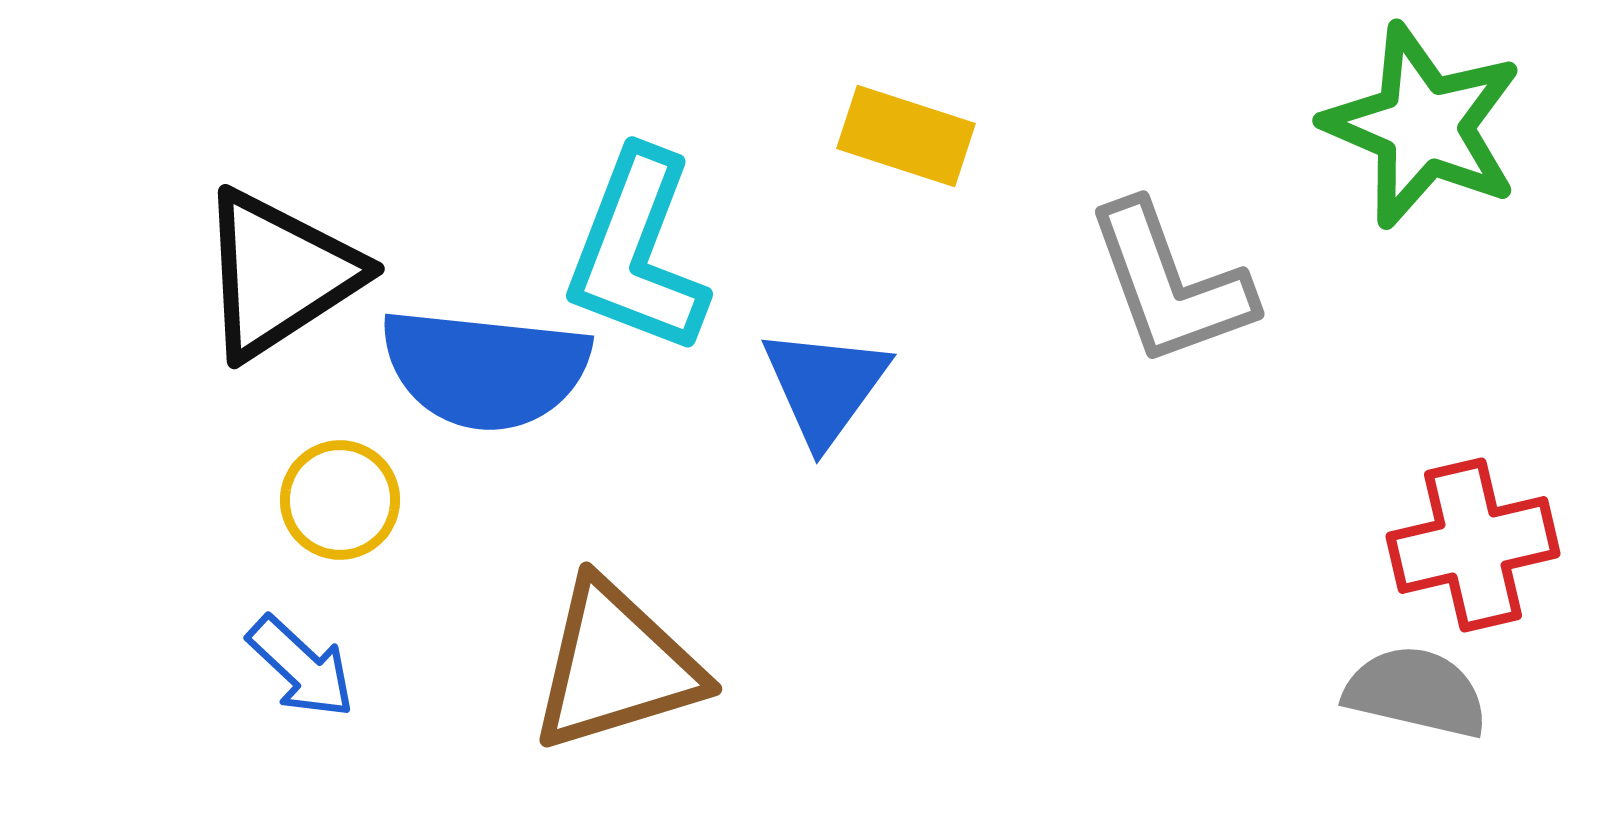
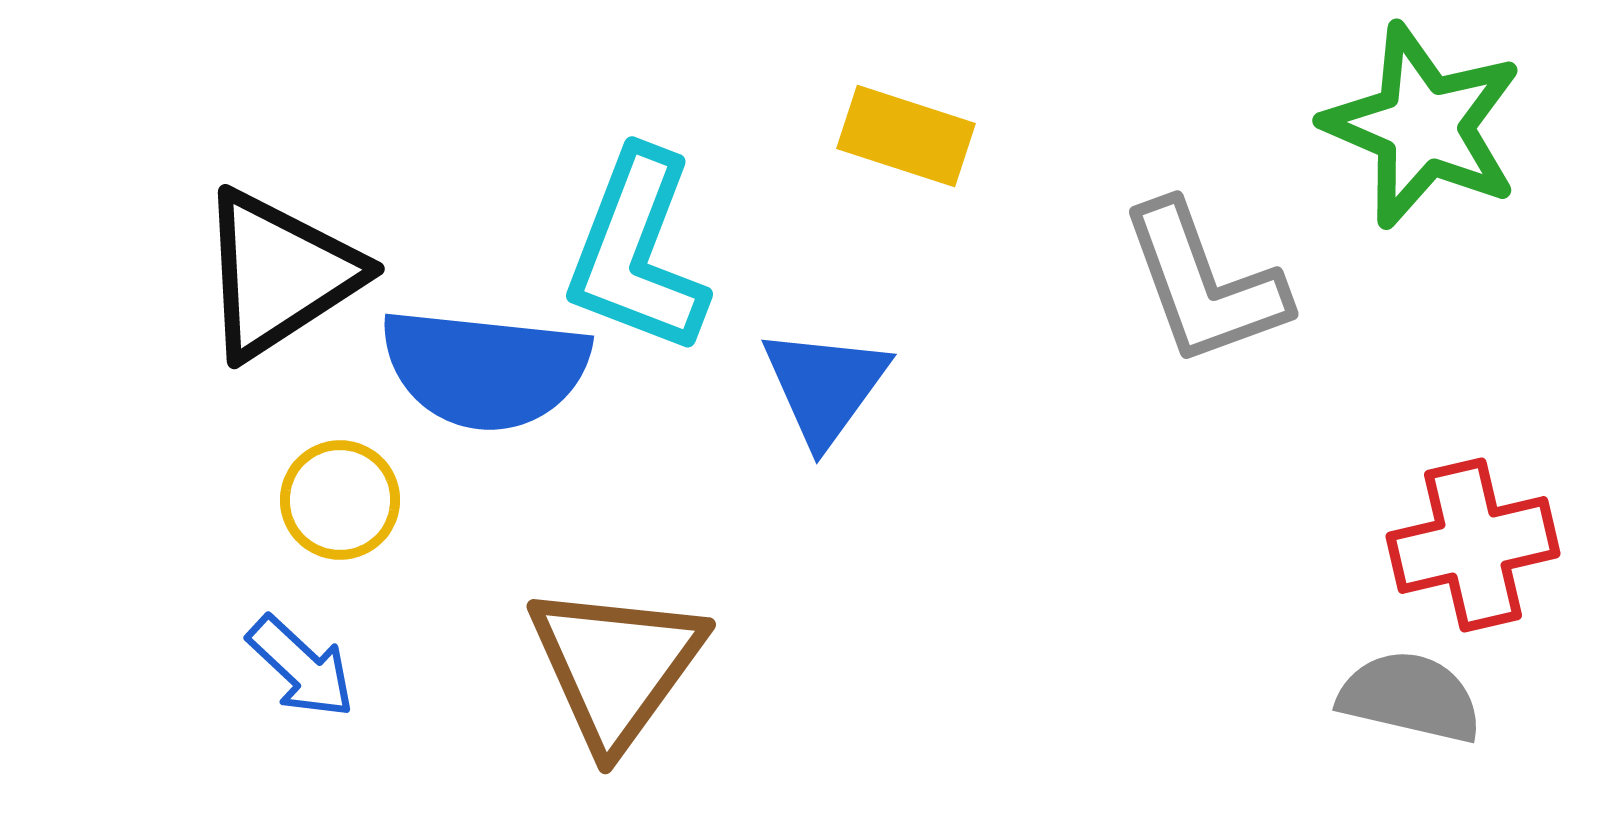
gray L-shape: moved 34 px right
brown triangle: rotated 37 degrees counterclockwise
gray semicircle: moved 6 px left, 5 px down
